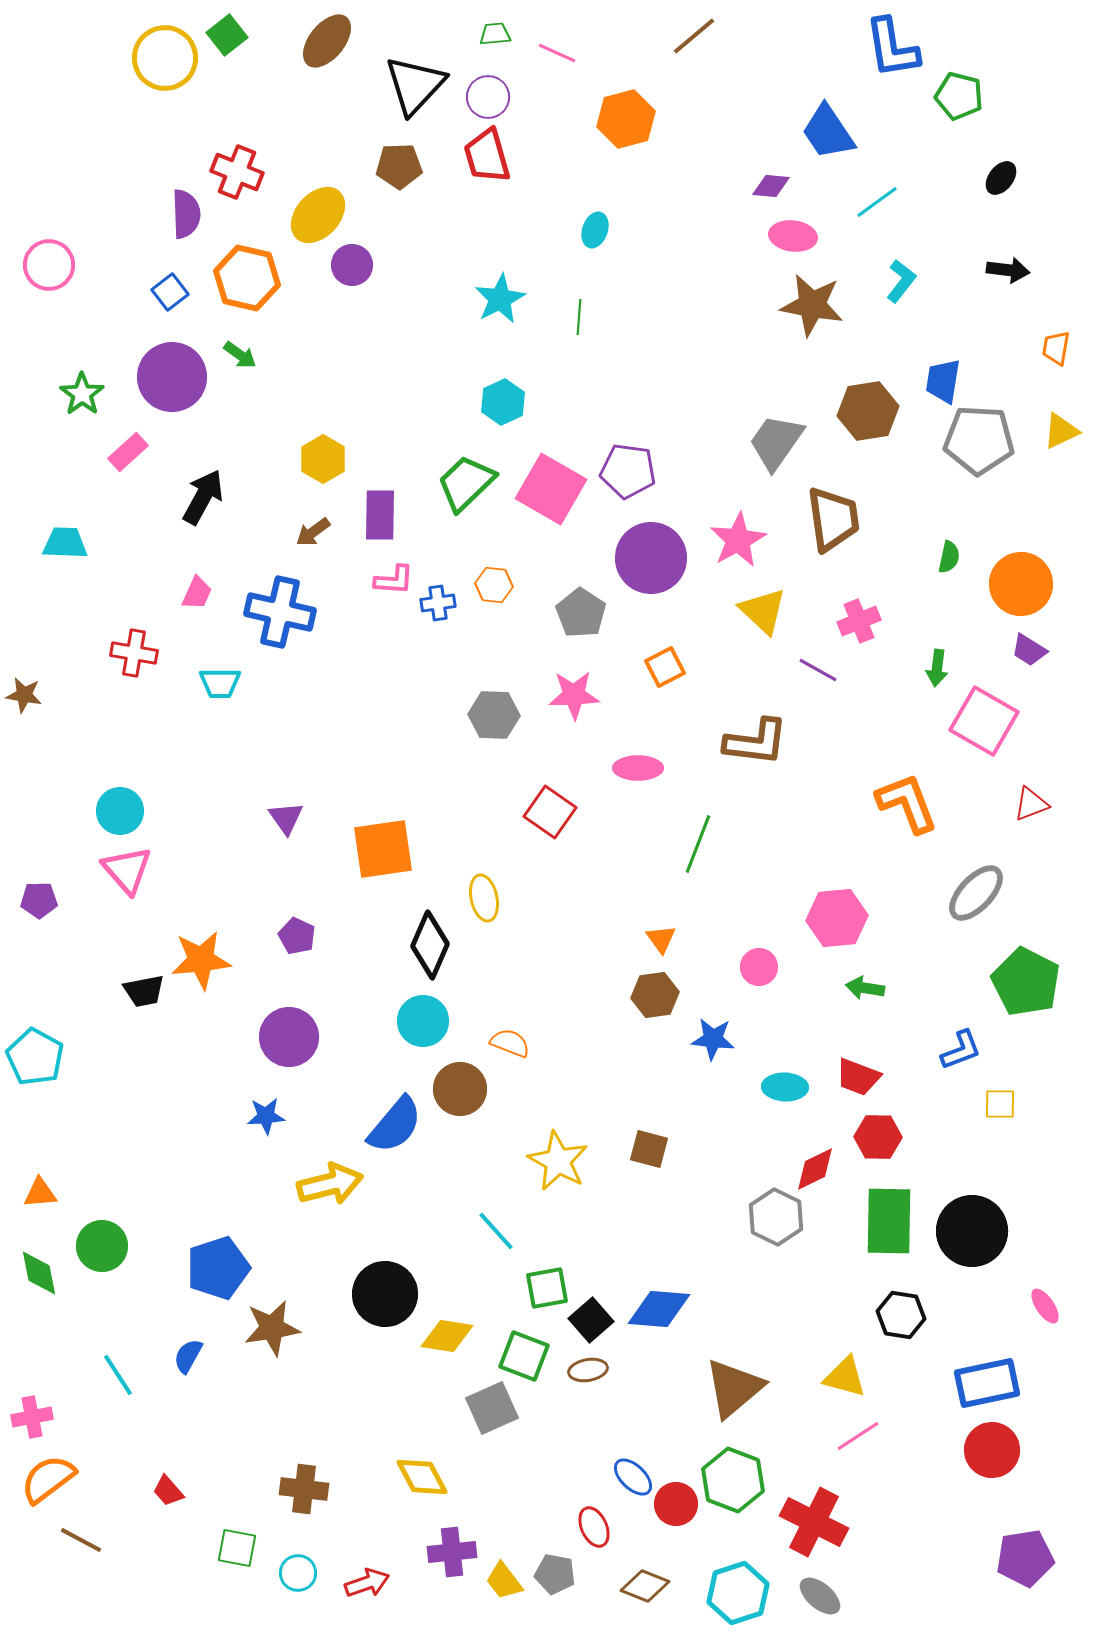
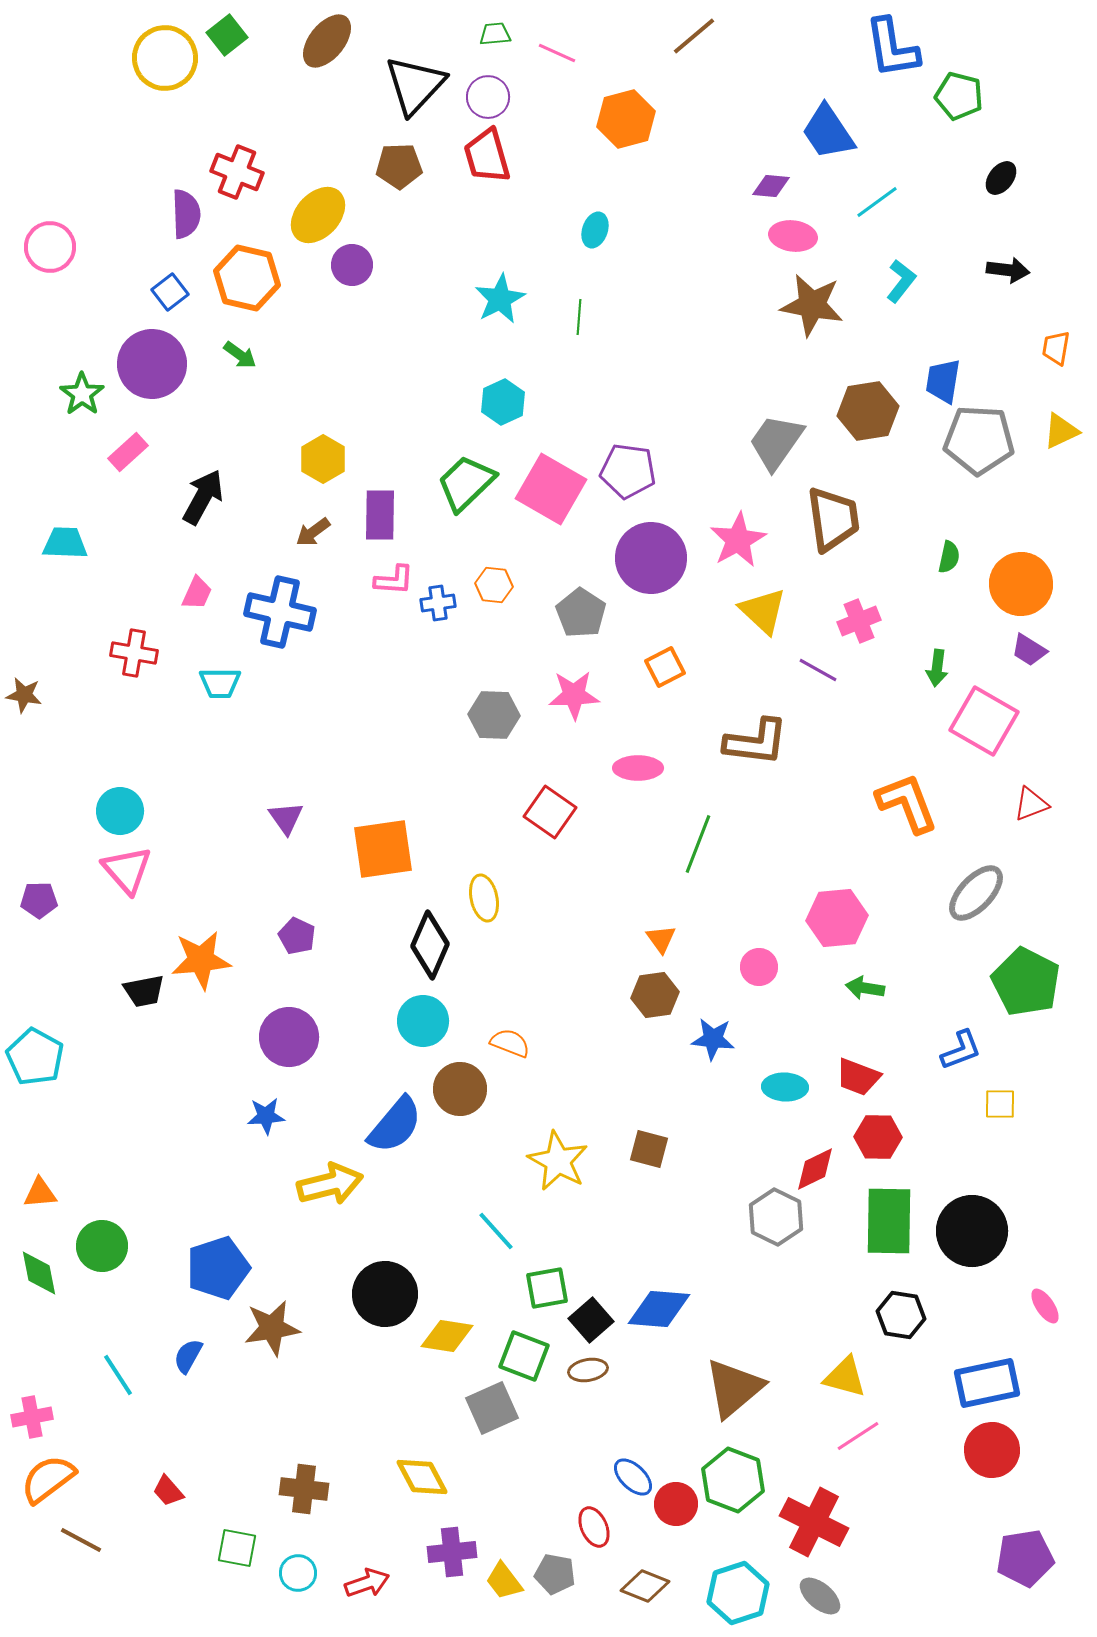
pink circle at (49, 265): moved 1 px right, 18 px up
purple circle at (172, 377): moved 20 px left, 13 px up
